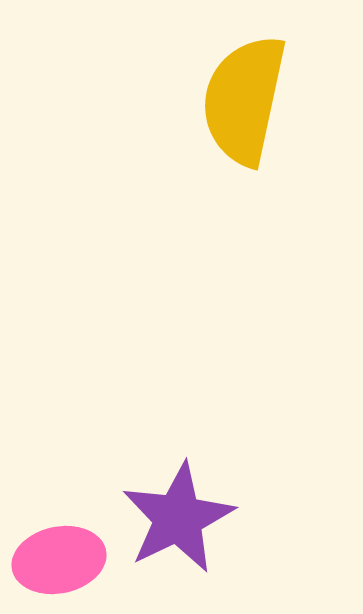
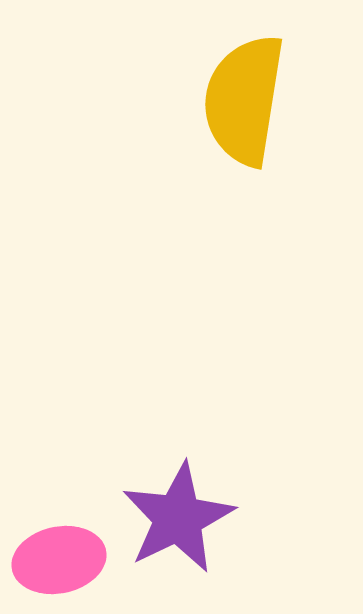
yellow semicircle: rotated 3 degrees counterclockwise
